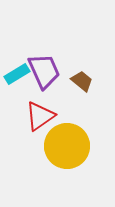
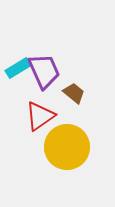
cyan rectangle: moved 1 px right, 6 px up
brown trapezoid: moved 8 px left, 12 px down
yellow circle: moved 1 px down
